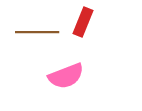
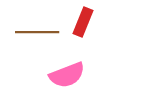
pink semicircle: moved 1 px right, 1 px up
